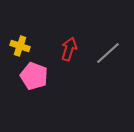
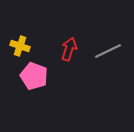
gray line: moved 2 px up; rotated 16 degrees clockwise
